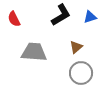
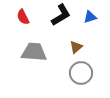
red semicircle: moved 9 px right, 2 px up
